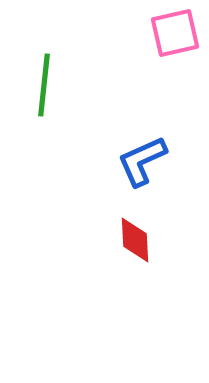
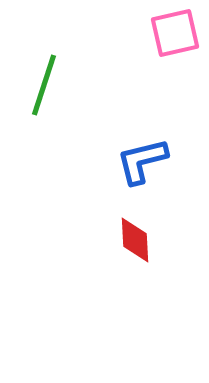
green line: rotated 12 degrees clockwise
blue L-shape: rotated 10 degrees clockwise
